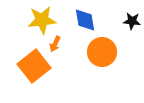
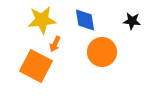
orange square: moved 2 px right; rotated 24 degrees counterclockwise
